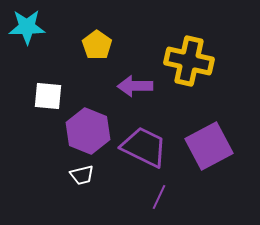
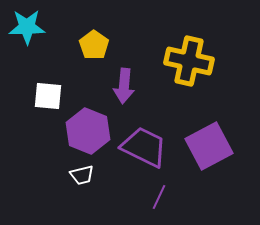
yellow pentagon: moved 3 px left
purple arrow: moved 11 px left; rotated 84 degrees counterclockwise
